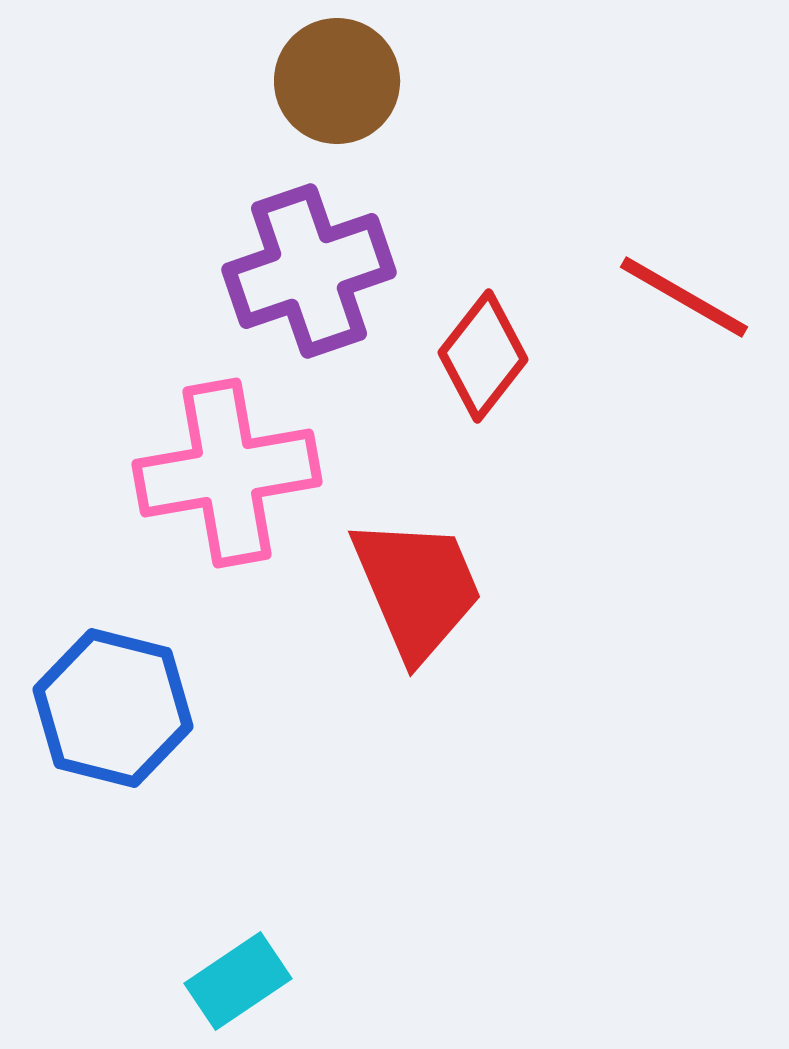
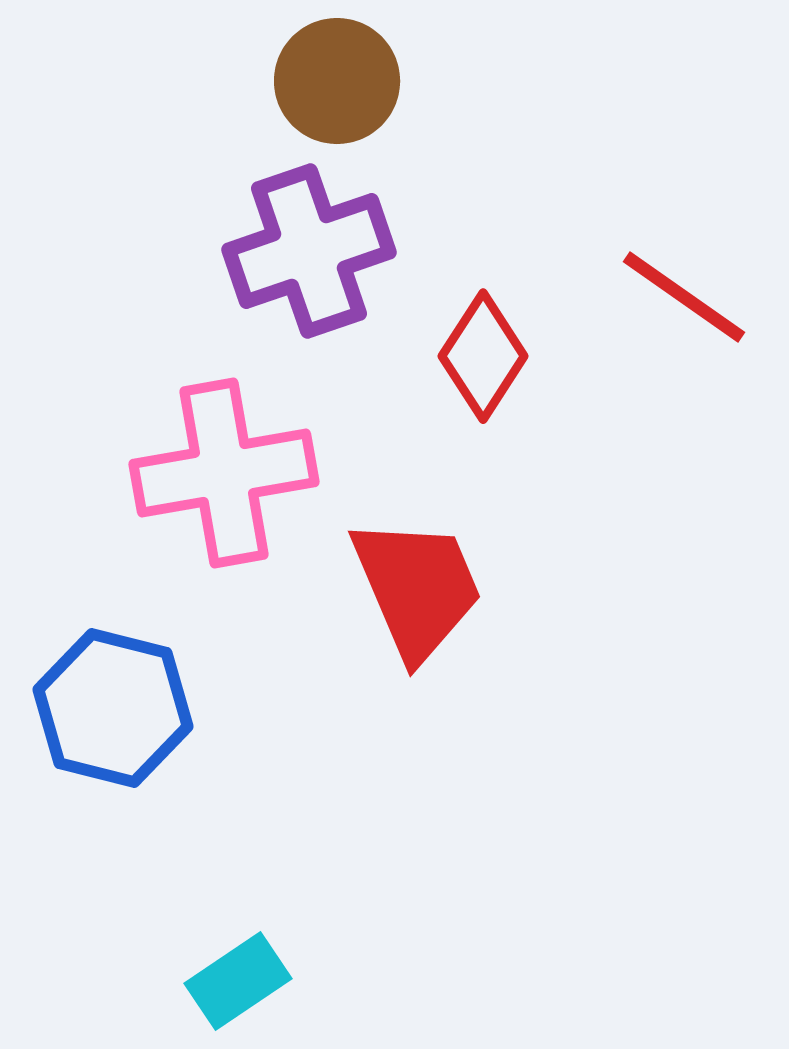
purple cross: moved 20 px up
red line: rotated 5 degrees clockwise
red diamond: rotated 5 degrees counterclockwise
pink cross: moved 3 px left
